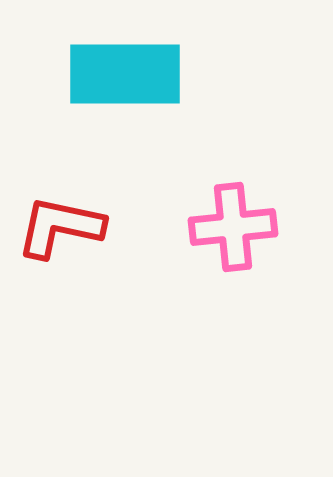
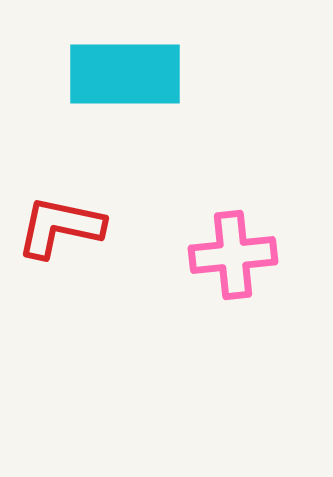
pink cross: moved 28 px down
